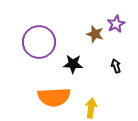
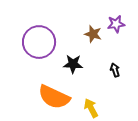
purple star: rotated 18 degrees clockwise
brown star: moved 2 px left
black arrow: moved 1 px left, 4 px down
orange semicircle: rotated 28 degrees clockwise
yellow arrow: rotated 36 degrees counterclockwise
